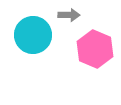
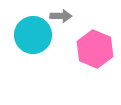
gray arrow: moved 8 px left, 1 px down
